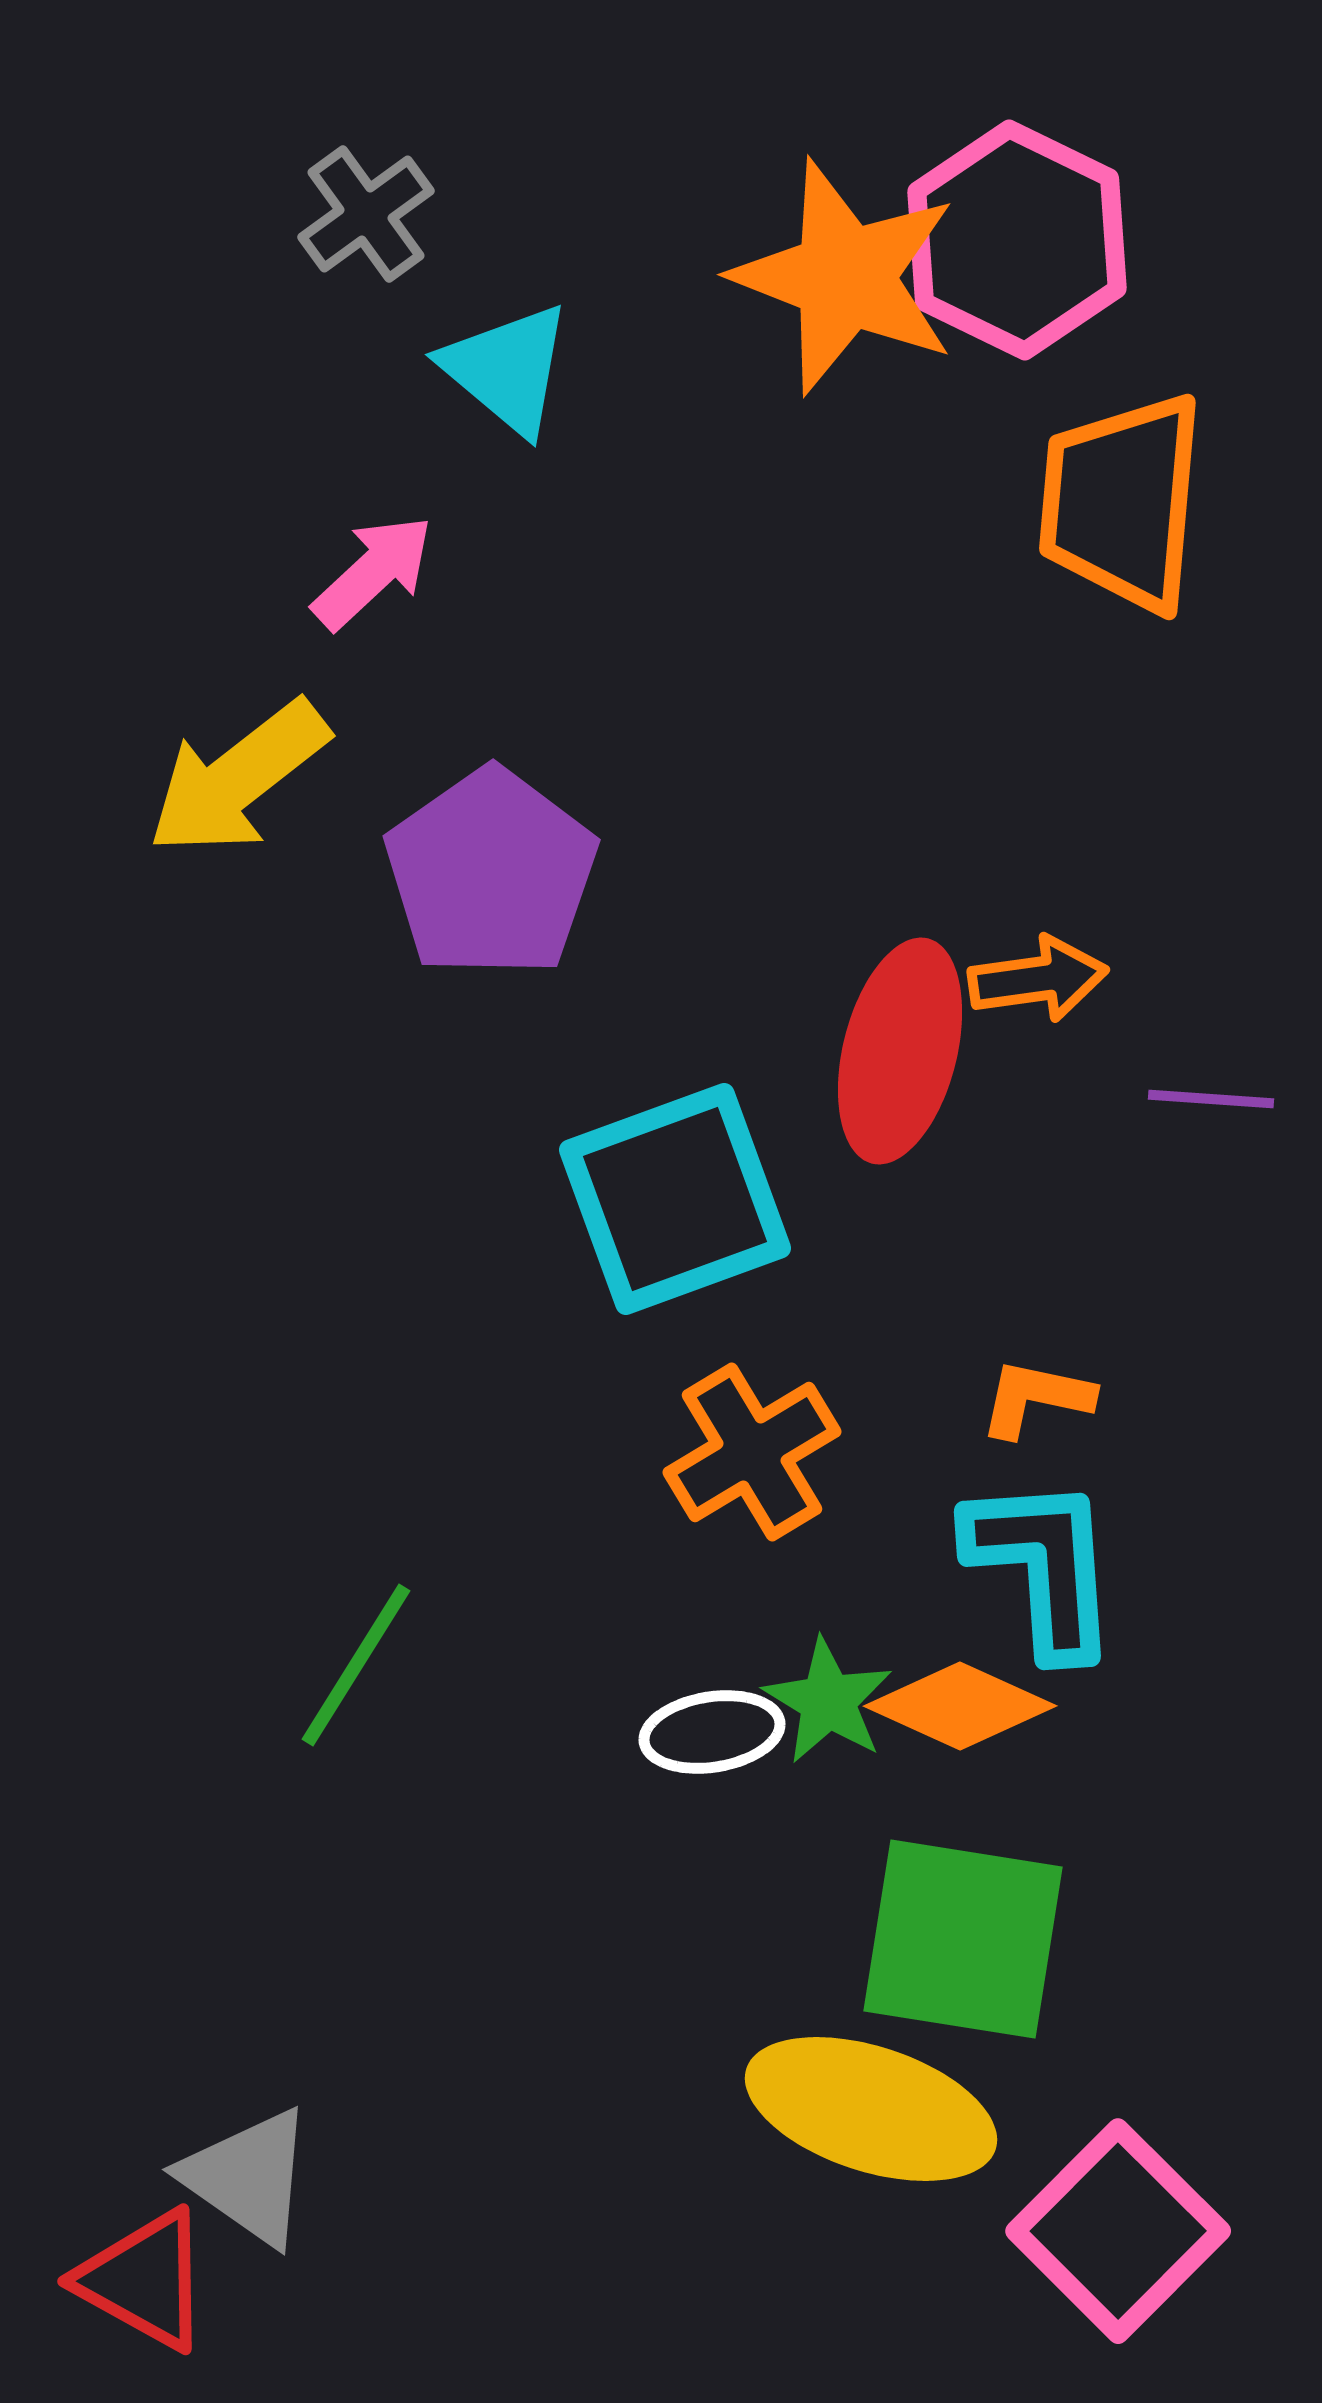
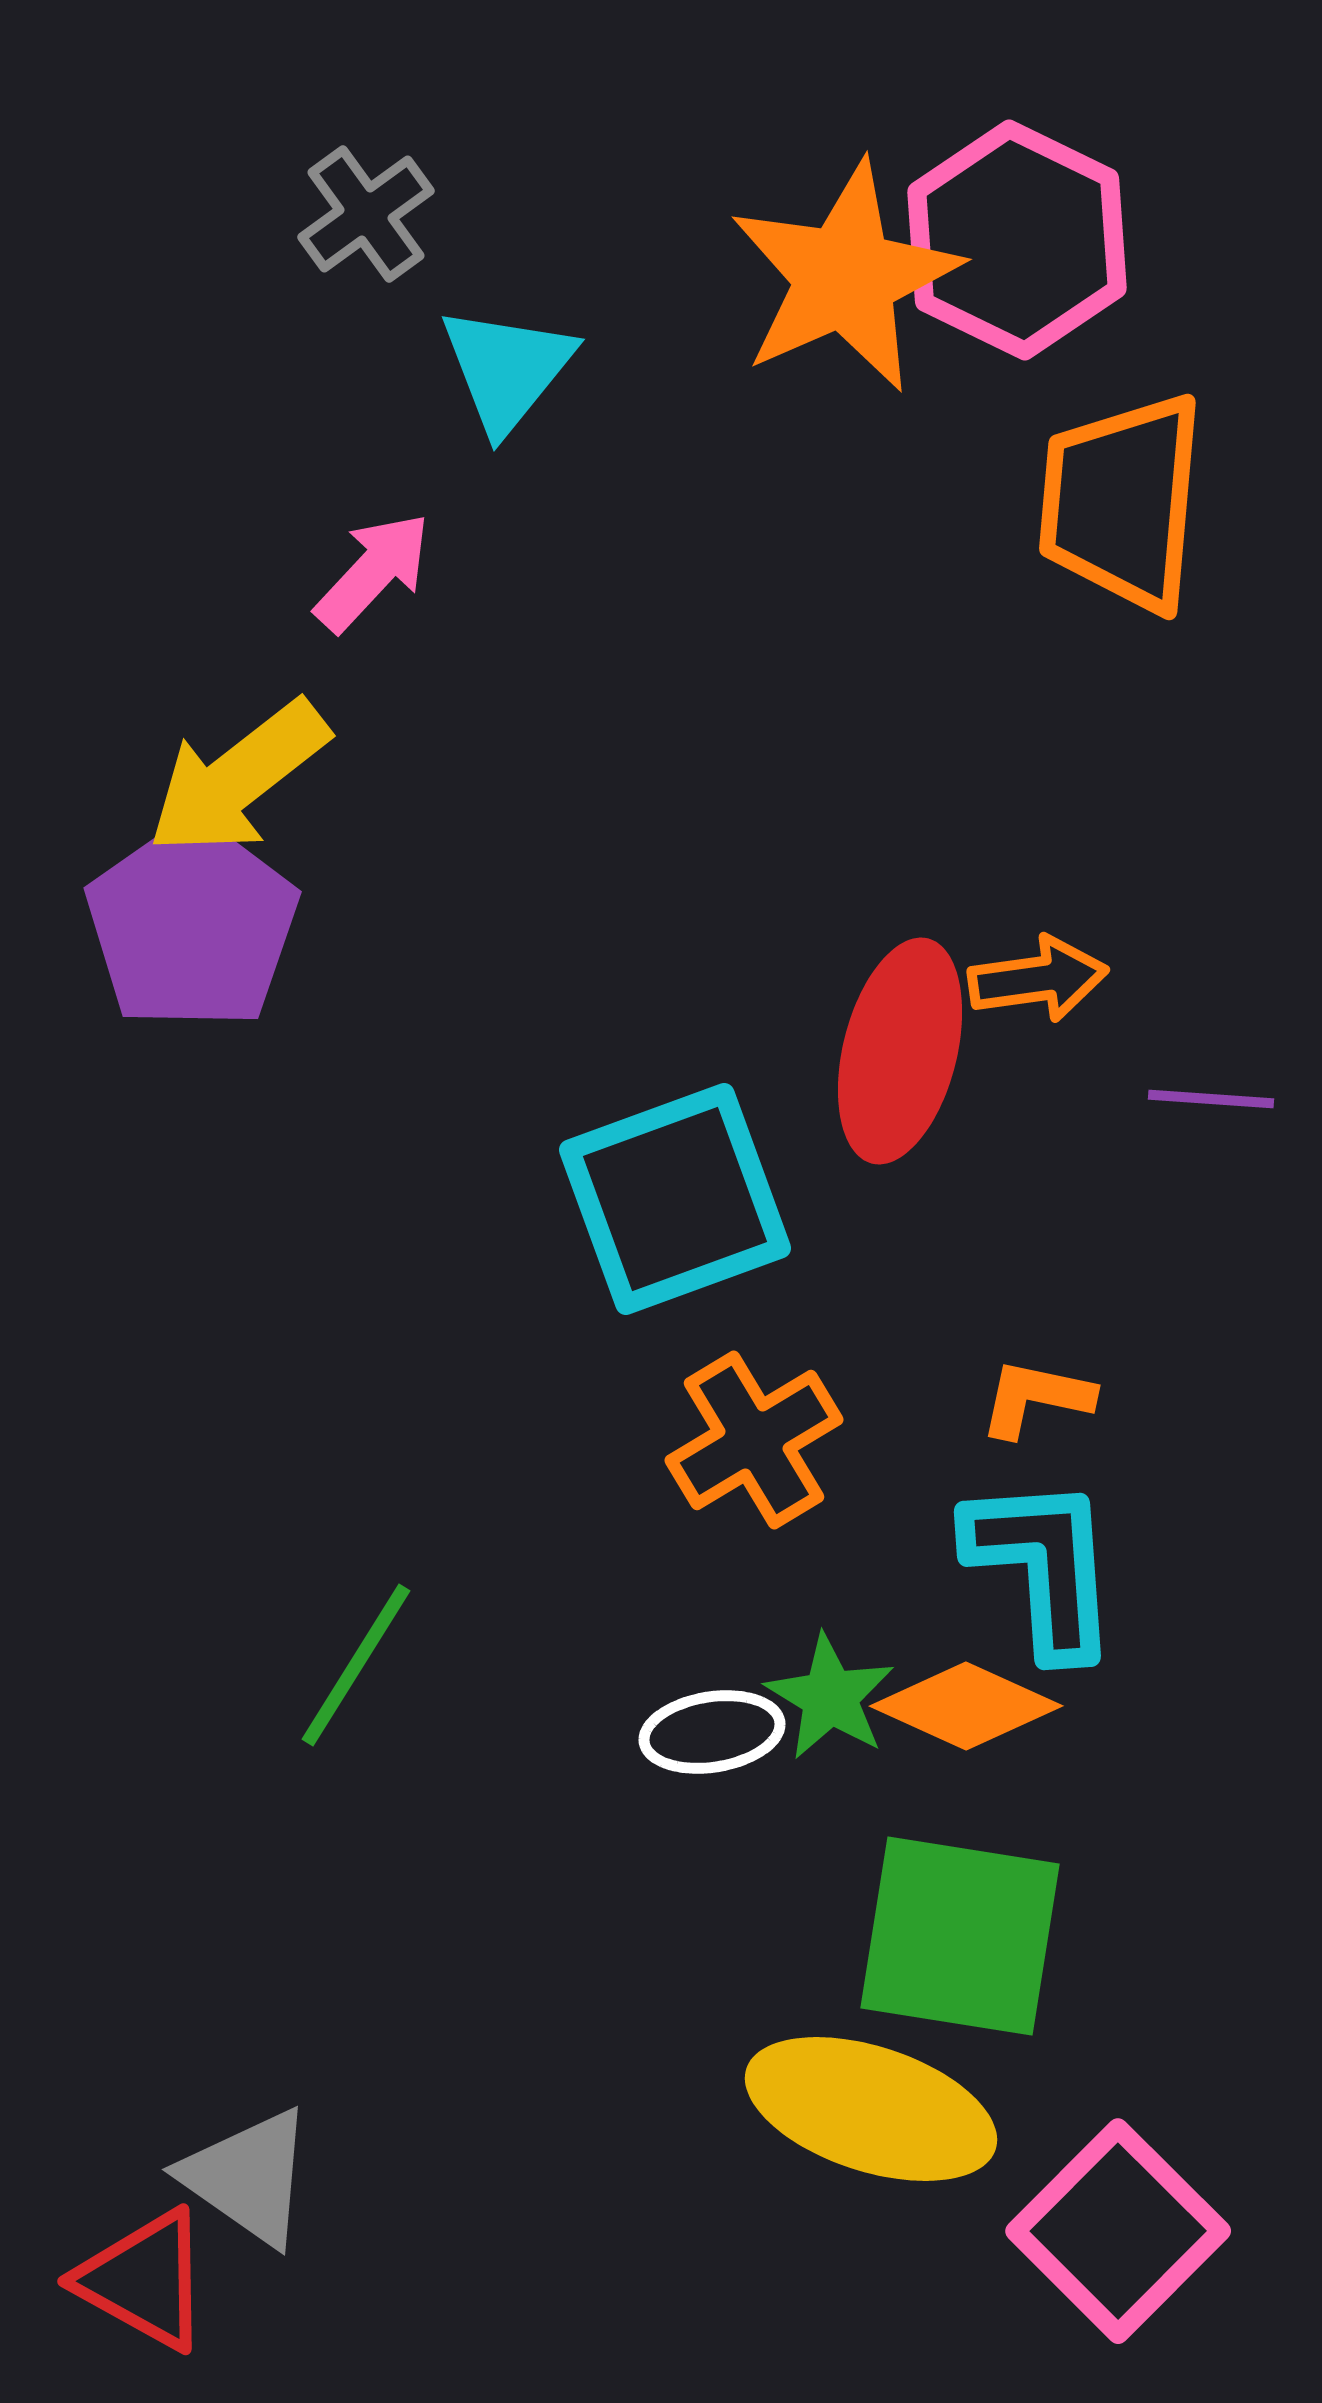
orange star: rotated 27 degrees clockwise
cyan triangle: rotated 29 degrees clockwise
pink arrow: rotated 4 degrees counterclockwise
purple pentagon: moved 299 px left, 52 px down
orange cross: moved 2 px right, 12 px up
green star: moved 2 px right, 4 px up
orange diamond: moved 6 px right
green square: moved 3 px left, 3 px up
